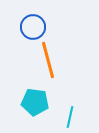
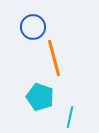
orange line: moved 6 px right, 2 px up
cyan pentagon: moved 5 px right, 5 px up; rotated 12 degrees clockwise
